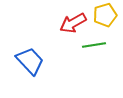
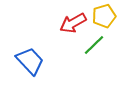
yellow pentagon: moved 1 px left, 1 px down
green line: rotated 35 degrees counterclockwise
